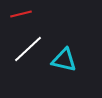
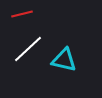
red line: moved 1 px right
